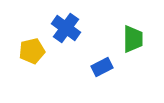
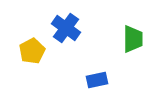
yellow pentagon: rotated 15 degrees counterclockwise
blue rectangle: moved 5 px left, 13 px down; rotated 15 degrees clockwise
